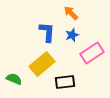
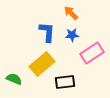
blue star: rotated 16 degrees clockwise
